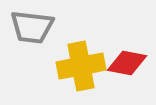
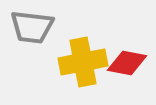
yellow cross: moved 2 px right, 4 px up
